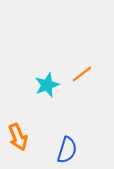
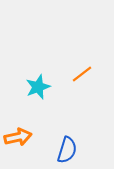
cyan star: moved 9 px left, 2 px down
orange arrow: rotated 80 degrees counterclockwise
